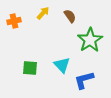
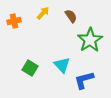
brown semicircle: moved 1 px right
green square: rotated 28 degrees clockwise
